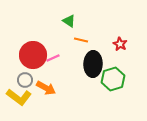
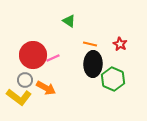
orange line: moved 9 px right, 4 px down
green hexagon: rotated 20 degrees counterclockwise
